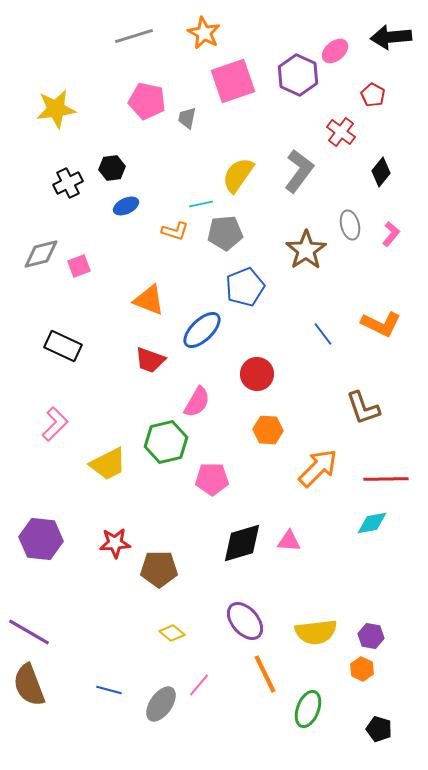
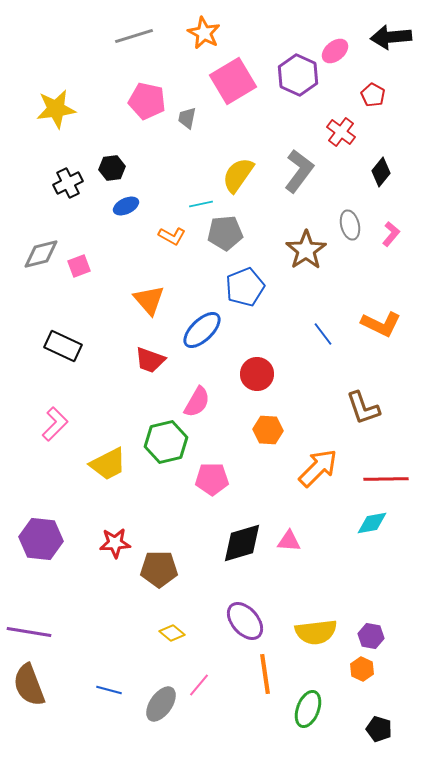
pink square at (233, 81): rotated 12 degrees counterclockwise
orange L-shape at (175, 231): moved 3 px left, 5 px down; rotated 12 degrees clockwise
orange triangle at (149, 300): rotated 28 degrees clockwise
purple line at (29, 632): rotated 21 degrees counterclockwise
orange line at (265, 674): rotated 18 degrees clockwise
